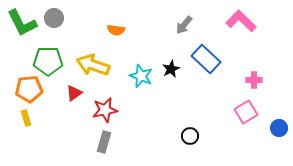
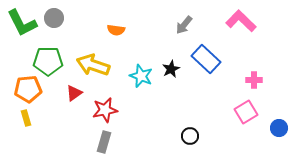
orange pentagon: moved 1 px left
